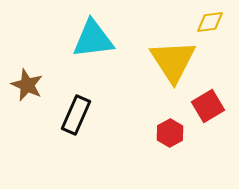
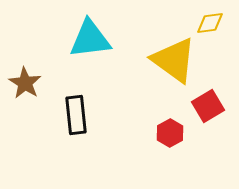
yellow diamond: moved 1 px down
cyan triangle: moved 3 px left
yellow triangle: moved 1 px right, 1 px up; rotated 21 degrees counterclockwise
brown star: moved 2 px left, 2 px up; rotated 8 degrees clockwise
black rectangle: rotated 30 degrees counterclockwise
